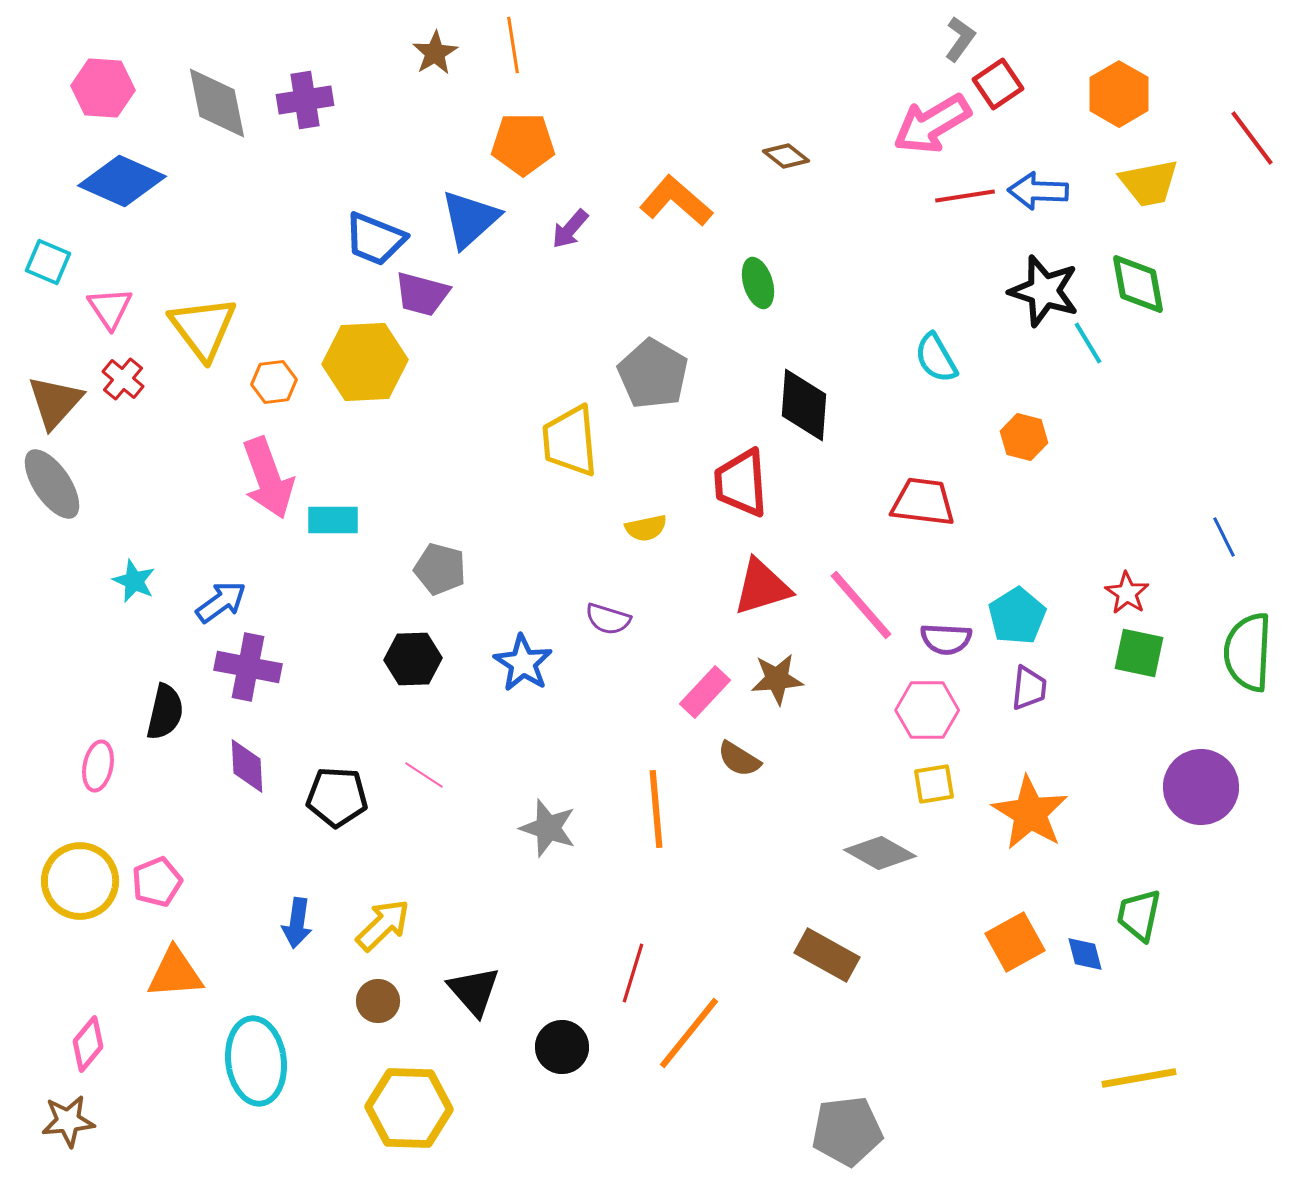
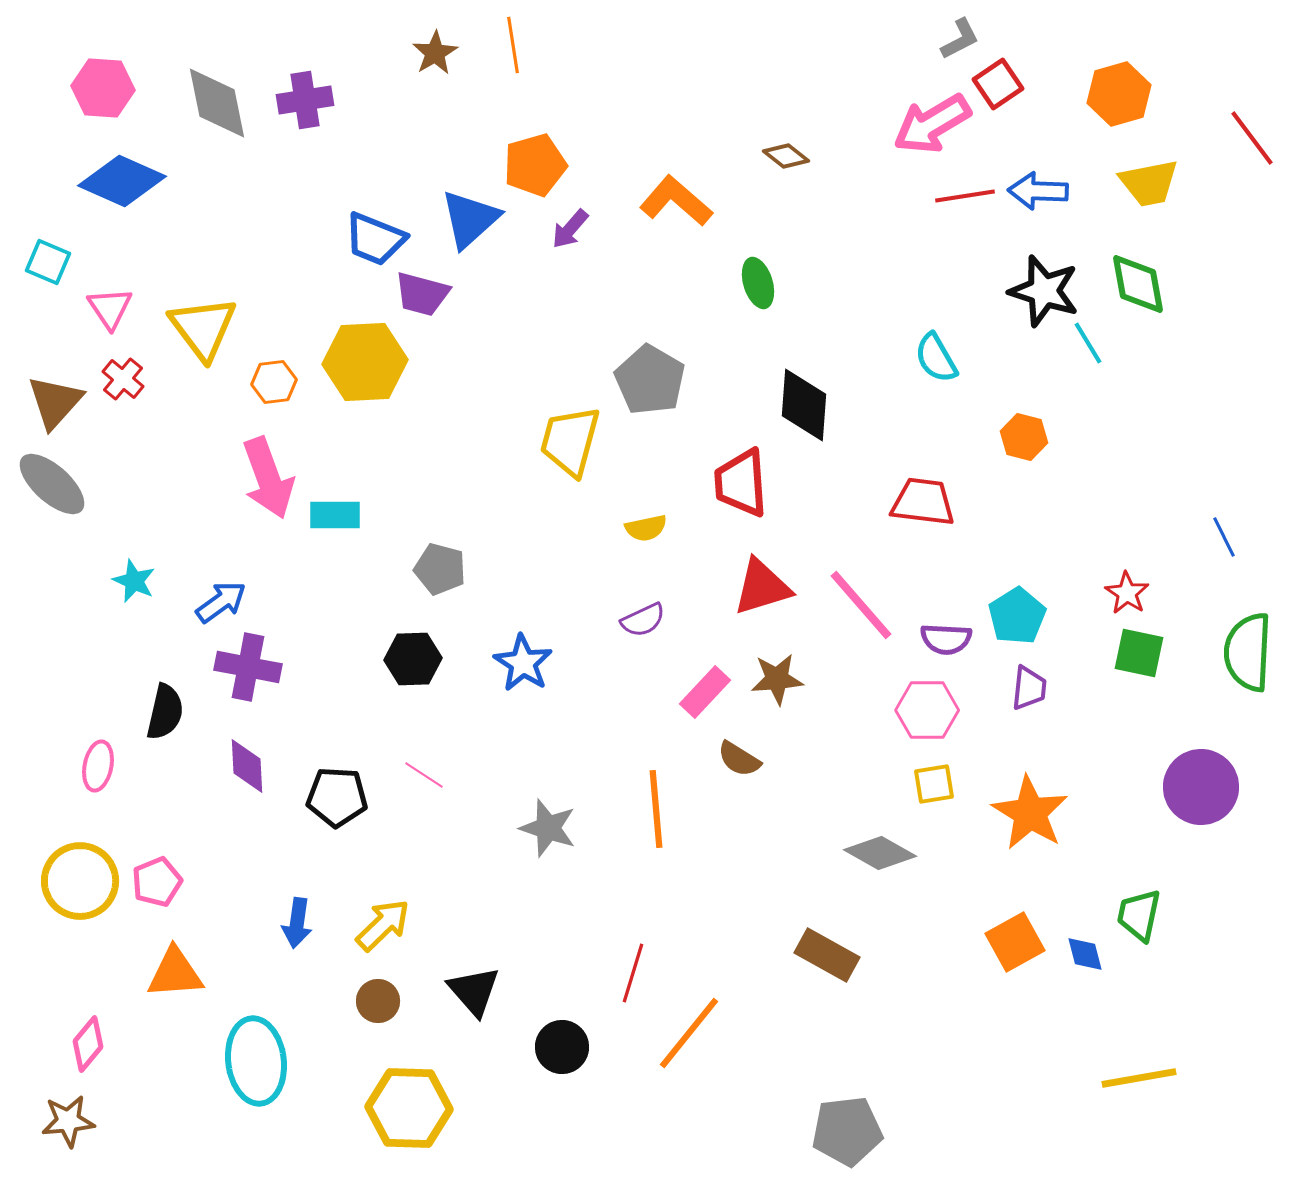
gray L-shape at (960, 39): rotated 27 degrees clockwise
orange hexagon at (1119, 94): rotated 14 degrees clockwise
orange pentagon at (523, 144): moved 12 px right, 21 px down; rotated 16 degrees counterclockwise
gray pentagon at (653, 374): moved 3 px left, 6 px down
yellow trapezoid at (570, 441): rotated 20 degrees clockwise
gray ellipse at (52, 484): rotated 14 degrees counterclockwise
cyan rectangle at (333, 520): moved 2 px right, 5 px up
purple semicircle at (608, 619): moved 35 px right, 1 px down; rotated 42 degrees counterclockwise
